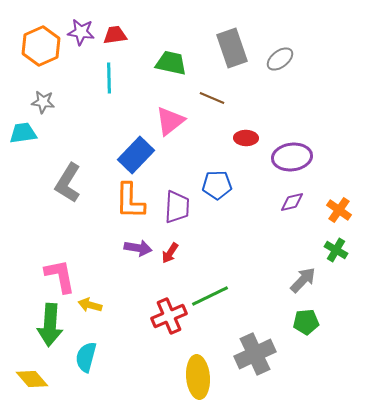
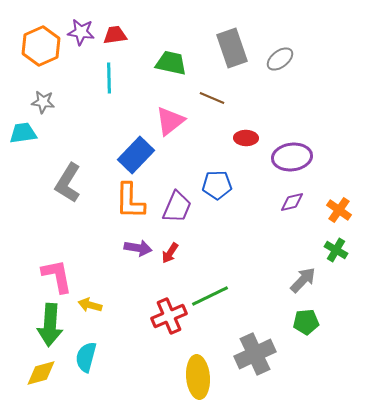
purple trapezoid: rotated 20 degrees clockwise
pink L-shape: moved 3 px left
yellow diamond: moved 9 px right, 6 px up; rotated 64 degrees counterclockwise
